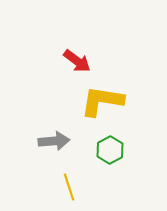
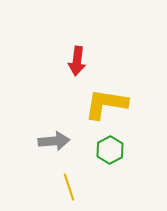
red arrow: rotated 60 degrees clockwise
yellow L-shape: moved 4 px right, 3 px down
